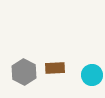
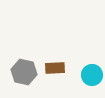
gray hexagon: rotated 15 degrees counterclockwise
